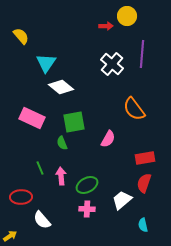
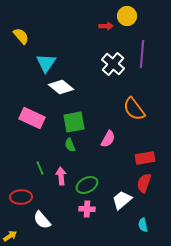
white cross: moved 1 px right
green semicircle: moved 8 px right, 2 px down
